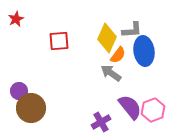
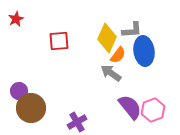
purple cross: moved 24 px left
